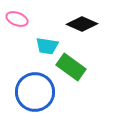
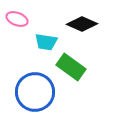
cyan trapezoid: moved 1 px left, 4 px up
